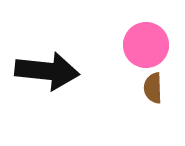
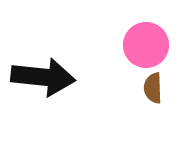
black arrow: moved 4 px left, 6 px down
